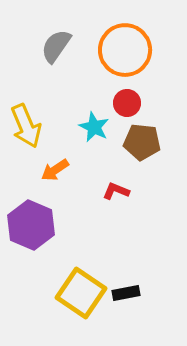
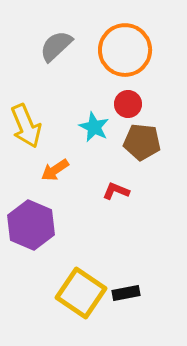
gray semicircle: rotated 12 degrees clockwise
red circle: moved 1 px right, 1 px down
